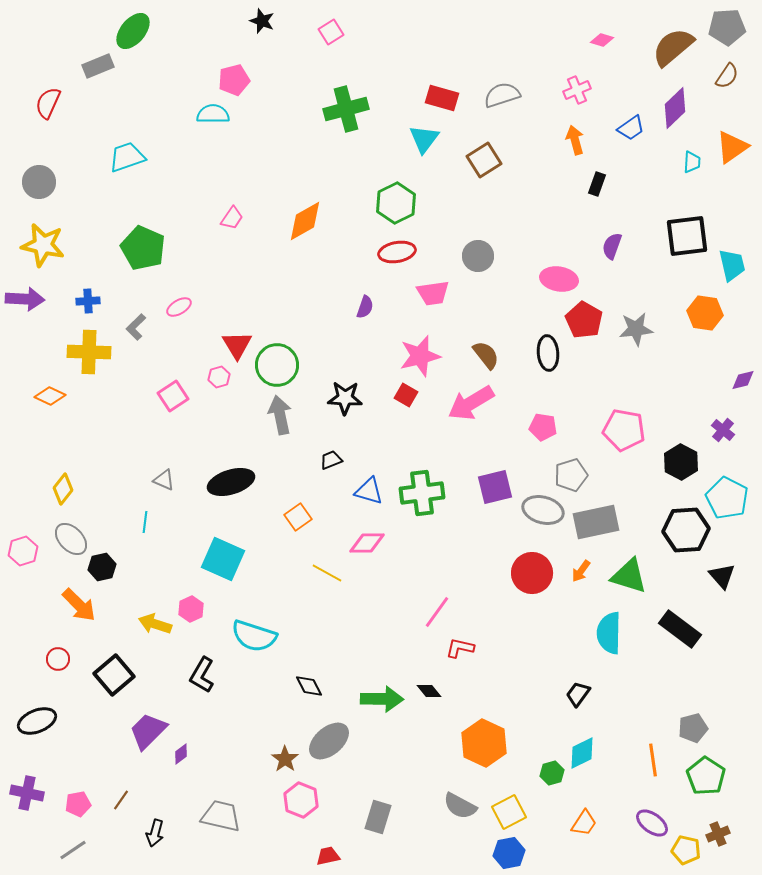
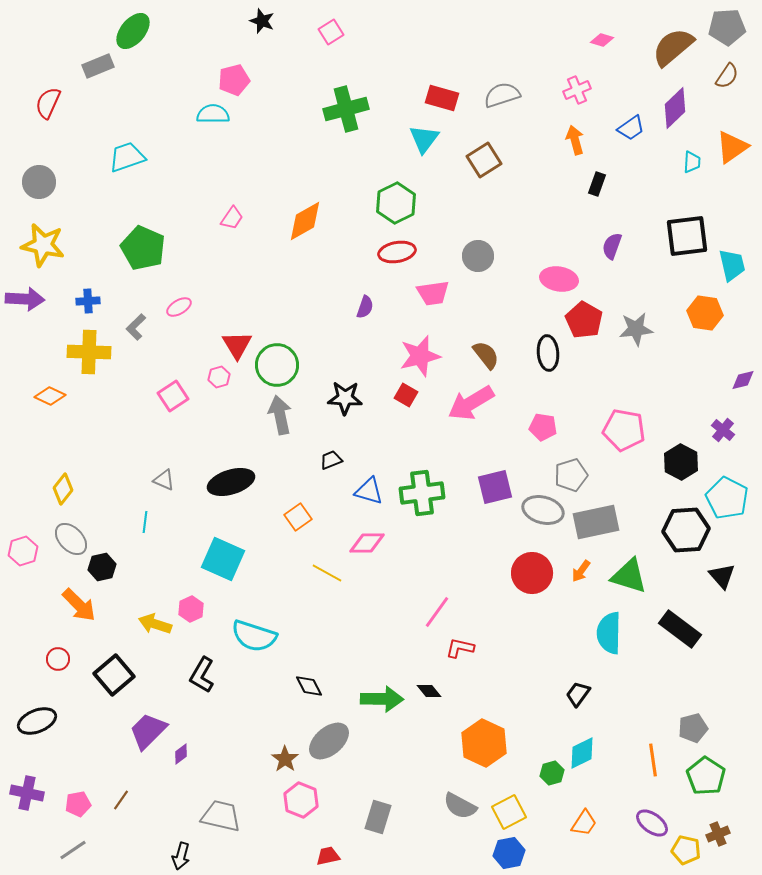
black arrow at (155, 833): moved 26 px right, 23 px down
